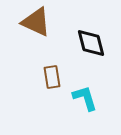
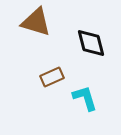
brown triangle: rotated 8 degrees counterclockwise
brown rectangle: rotated 75 degrees clockwise
